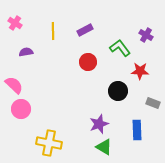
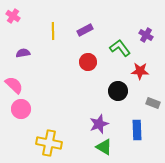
pink cross: moved 2 px left, 7 px up
purple semicircle: moved 3 px left, 1 px down
